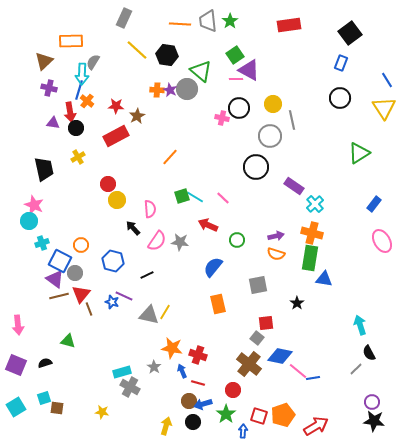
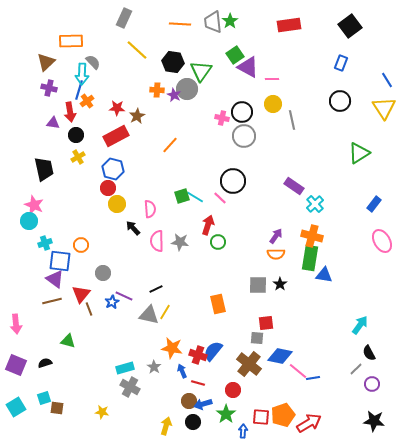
gray trapezoid at (208, 21): moved 5 px right, 1 px down
black square at (350, 33): moved 7 px up
black hexagon at (167, 55): moved 6 px right, 7 px down
brown triangle at (44, 61): moved 2 px right, 1 px down
gray semicircle at (93, 62): rotated 105 degrees clockwise
purple triangle at (249, 70): moved 1 px left, 3 px up
green triangle at (201, 71): rotated 25 degrees clockwise
pink line at (236, 79): moved 36 px right
purple star at (170, 90): moved 4 px right, 5 px down
black circle at (340, 98): moved 3 px down
orange cross at (87, 101): rotated 16 degrees clockwise
red star at (116, 106): moved 1 px right, 2 px down
black circle at (239, 108): moved 3 px right, 4 px down
black circle at (76, 128): moved 7 px down
gray circle at (270, 136): moved 26 px left
orange line at (170, 157): moved 12 px up
black circle at (256, 167): moved 23 px left, 14 px down
red circle at (108, 184): moved 4 px down
pink line at (223, 198): moved 3 px left
yellow circle at (117, 200): moved 4 px down
red arrow at (208, 225): rotated 84 degrees clockwise
orange cross at (312, 233): moved 3 px down
purple arrow at (276, 236): rotated 42 degrees counterclockwise
green circle at (237, 240): moved 19 px left, 2 px down
pink semicircle at (157, 241): rotated 145 degrees clockwise
cyan cross at (42, 243): moved 3 px right
orange semicircle at (276, 254): rotated 18 degrees counterclockwise
blue square at (60, 261): rotated 20 degrees counterclockwise
blue hexagon at (113, 261): moved 92 px up
blue semicircle at (213, 267): moved 84 px down
gray circle at (75, 273): moved 28 px right
black line at (147, 275): moved 9 px right, 14 px down
blue triangle at (324, 279): moved 4 px up
gray square at (258, 285): rotated 12 degrees clockwise
brown line at (59, 296): moved 7 px left, 5 px down
blue star at (112, 302): rotated 24 degrees clockwise
black star at (297, 303): moved 17 px left, 19 px up
pink arrow at (18, 325): moved 2 px left, 1 px up
cyan arrow at (360, 325): rotated 54 degrees clockwise
gray square at (257, 338): rotated 32 degrees counterclockwise
cyan rectangle at (122, 372): moved 3 px right, 4 px up
purple circle at (372, 402): moved 18 px up
red square at (259, 416): moved 2 px right, 1 px down; rotated 12 degrees counterclockwise
red arrow at (316, 426): moved 7 px left, 3 px up
